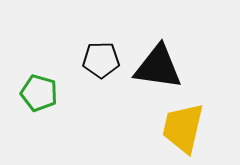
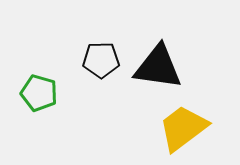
yellow trapezoid: rotated 40 degrees clockwise
